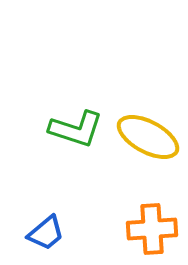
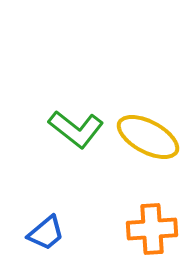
green L-shape: rotated 20 degrees clockwise
